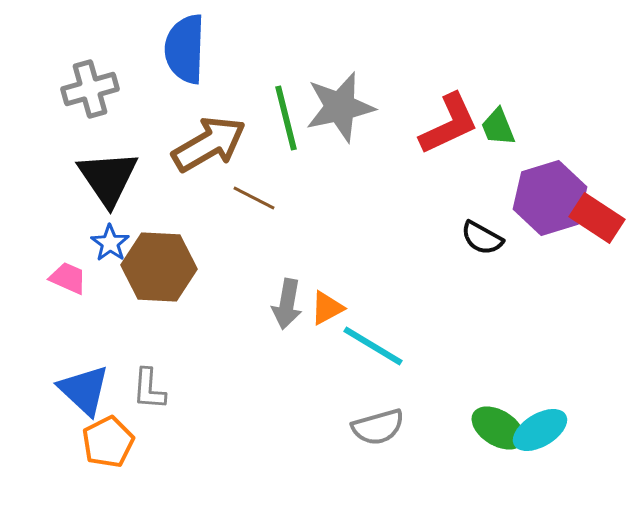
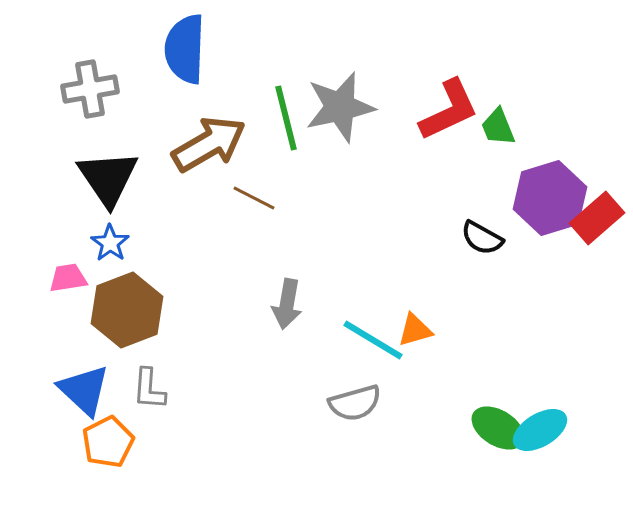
gray cross: rotated 6 degrees clockwise
red L-shape: moved 14 px up
red rectangle: rotated 74 degrees counterclockwise
brown hexagon: moved 32 px left, 43 px down; rotated 24 degrees counterclockwise
pink trapezoid: rotated 33 degrees counterclockwise
orange triangle: moved 88 px right, 22 px down; rotated 12 degrees clockwise
cyan line: moved 6 px up
gray semicircle: moved 23 px left, 24 px up
